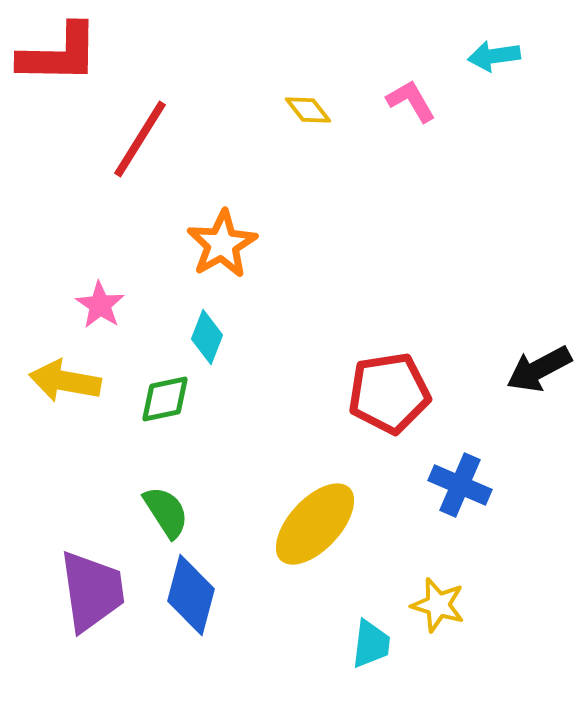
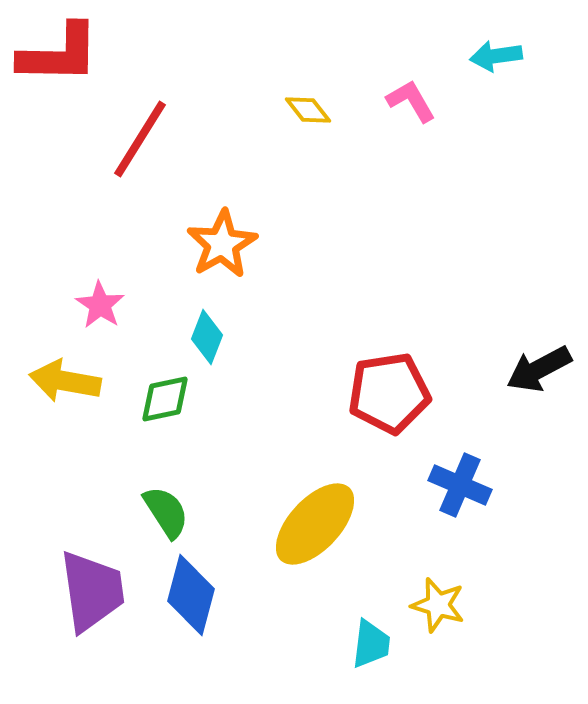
cyan arrow: moved 2 px right
